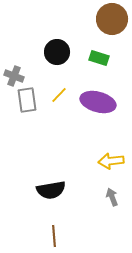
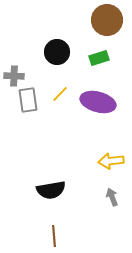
brown circle: moved 5 px left, 1 px down
green rectangle: rotated 36 degrees counterclockwise
gray cross: rotated 18 degrees counterclockwise
yellow line: moved 1 px right, 1 px up
gray rectangle: moved 1 px right
